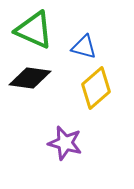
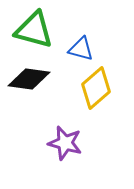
green triangle: rotated 9 degrees counterclockwise
blue triangle: moved 3 px left, 2 px down
black diamond: moved 1 px left, 1 px down
